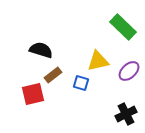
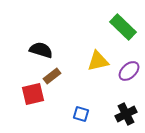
brown rectangle: moved 1 px left, 1 px down
blue square: moved 31 px down
